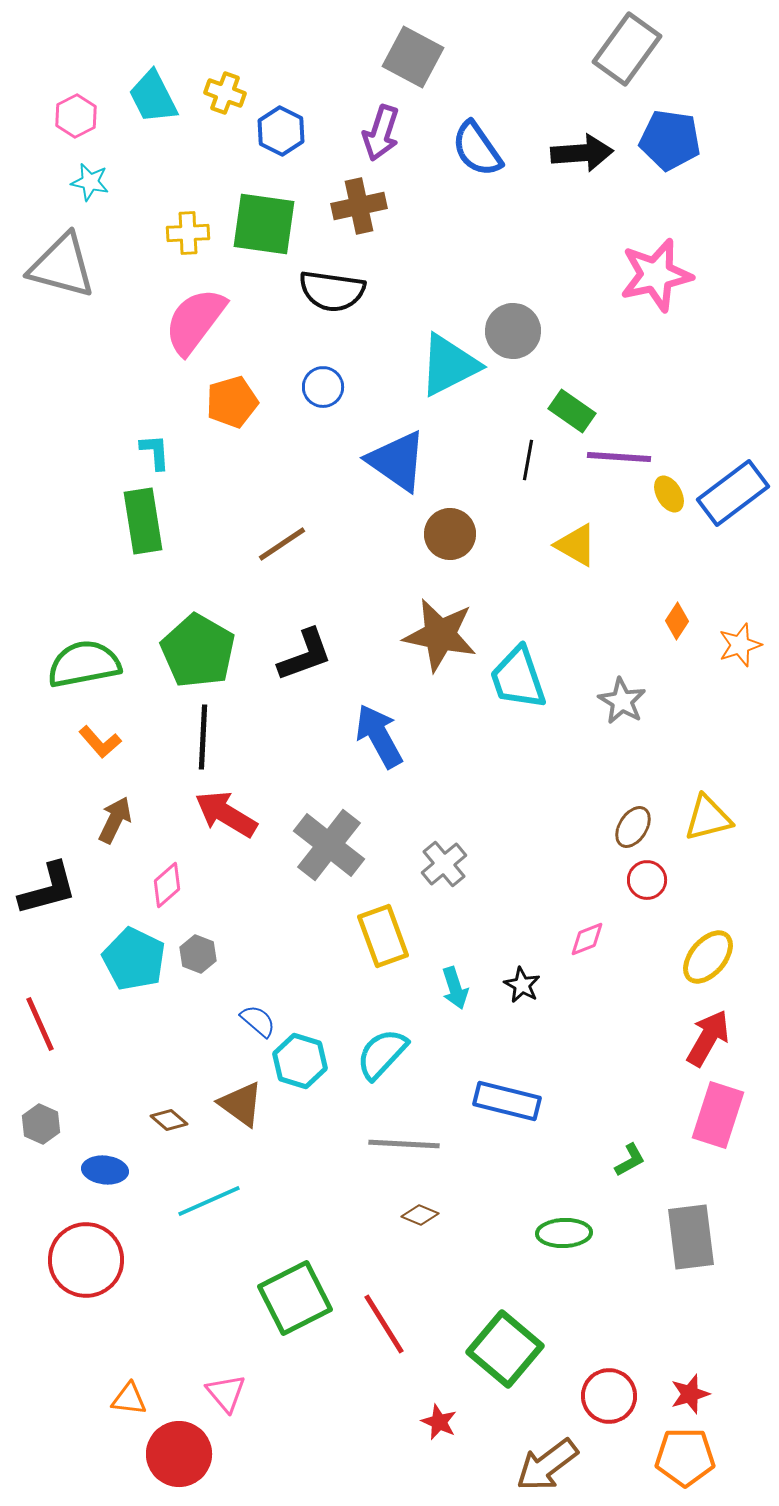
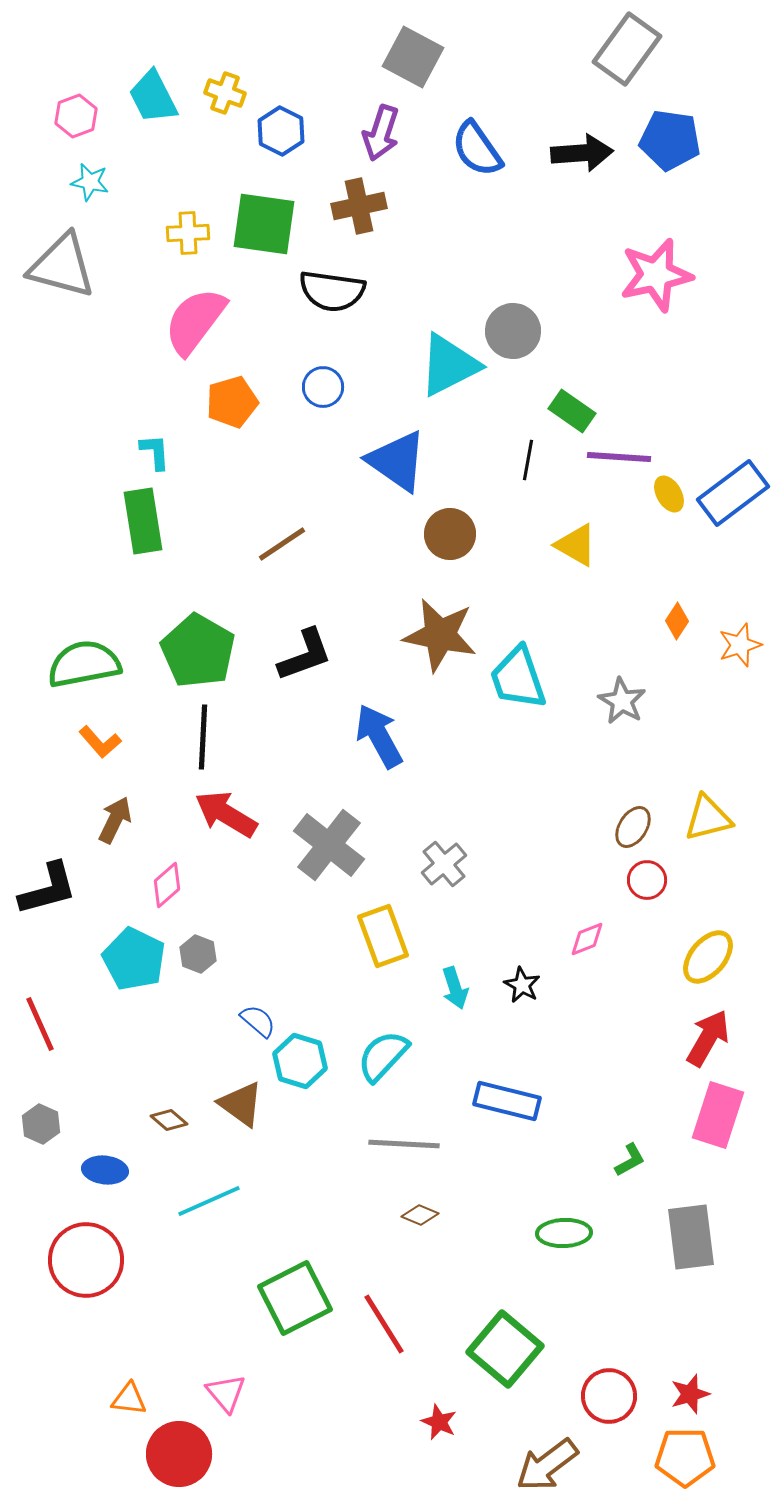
pink hexagon at (76, 116): rotated 6 degrees clockwise
cyan semicircle at (382, 1054): moved 1 px right, 2 px down
